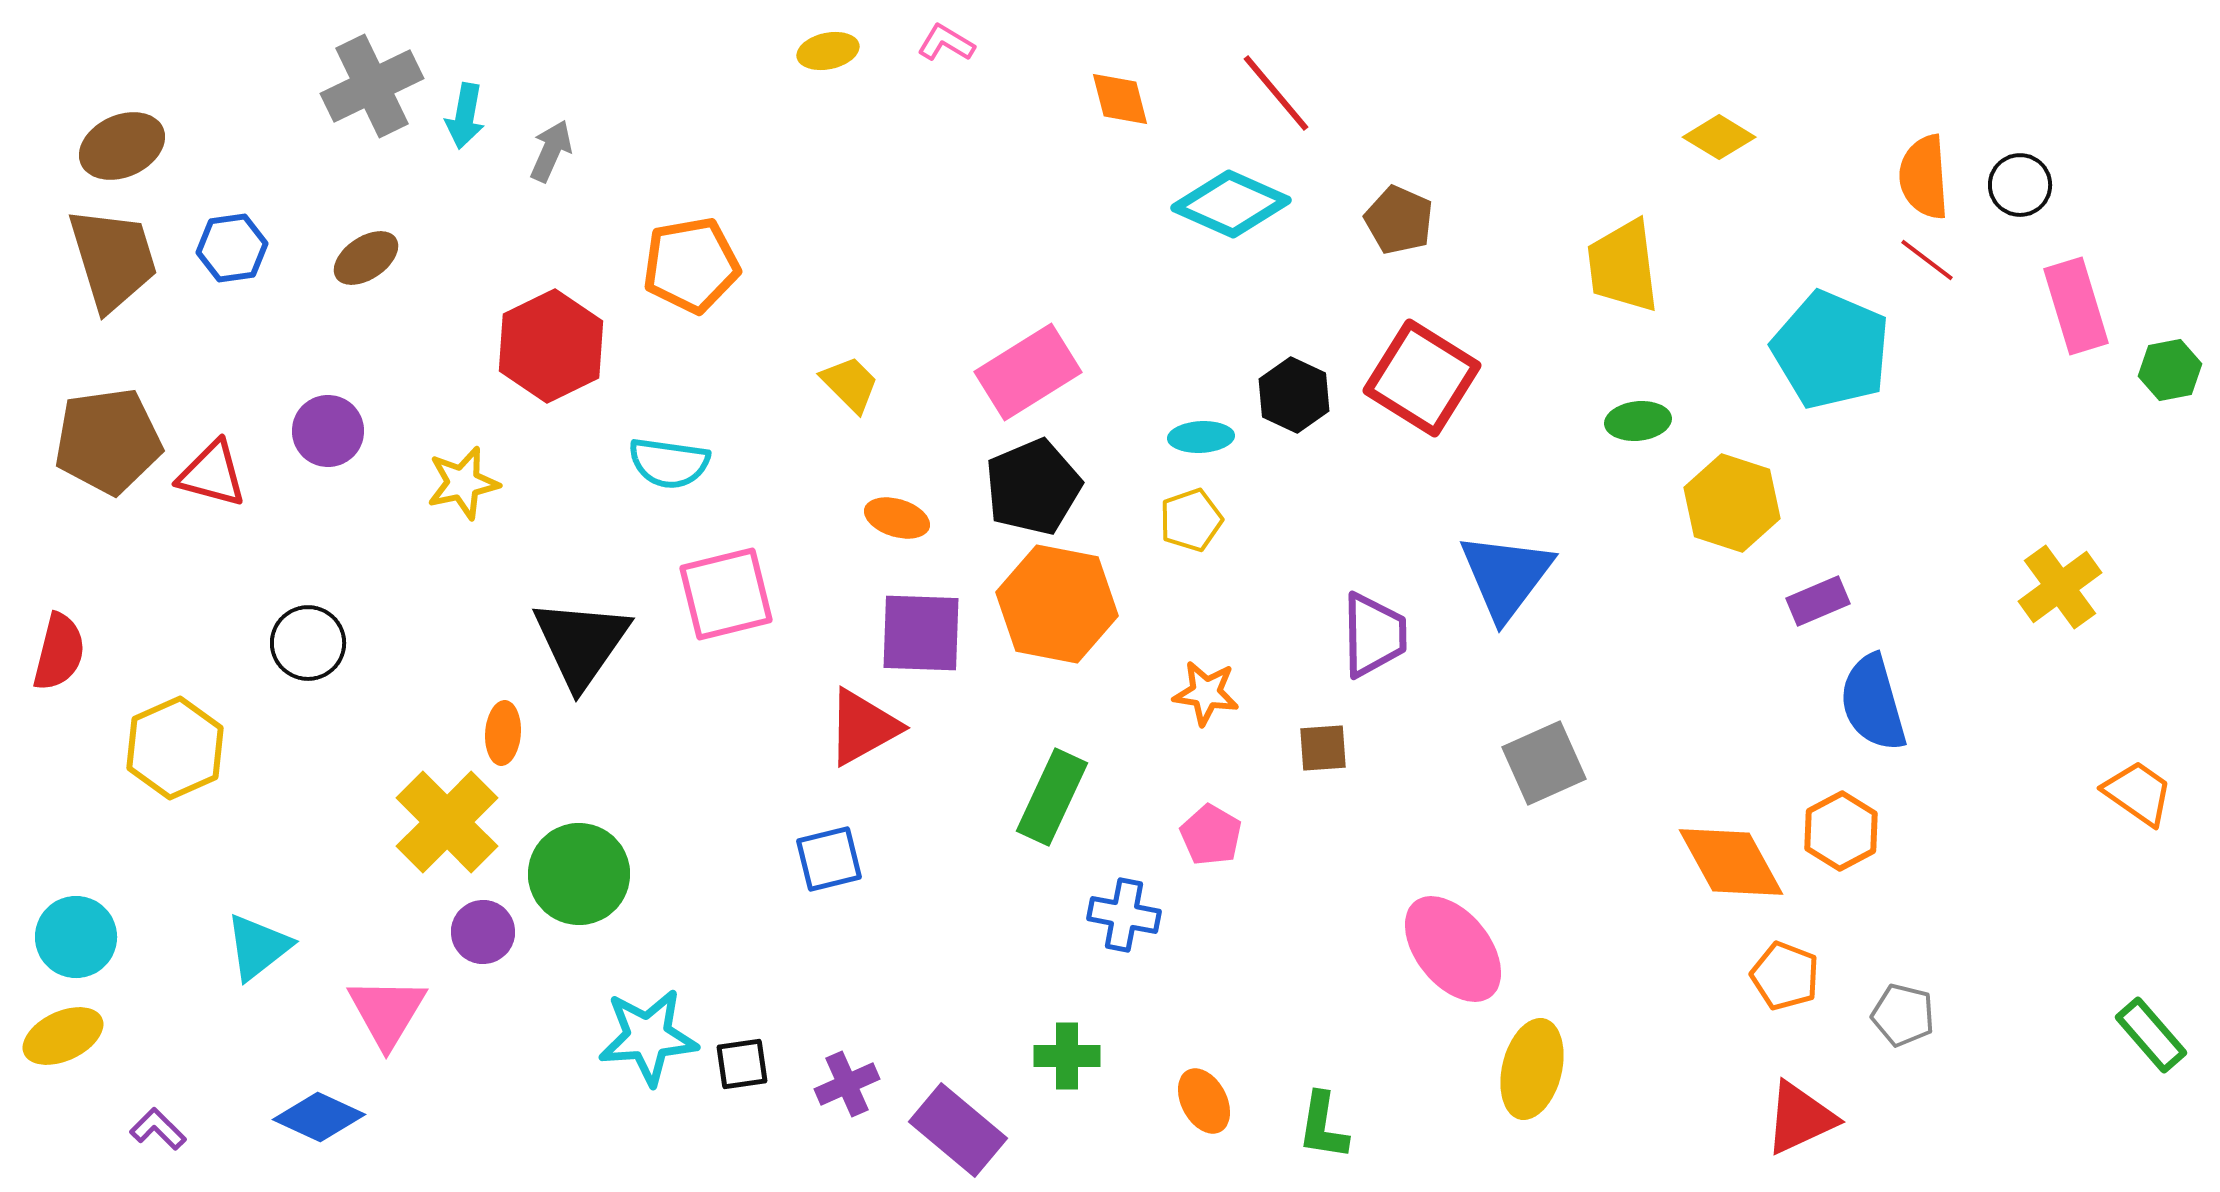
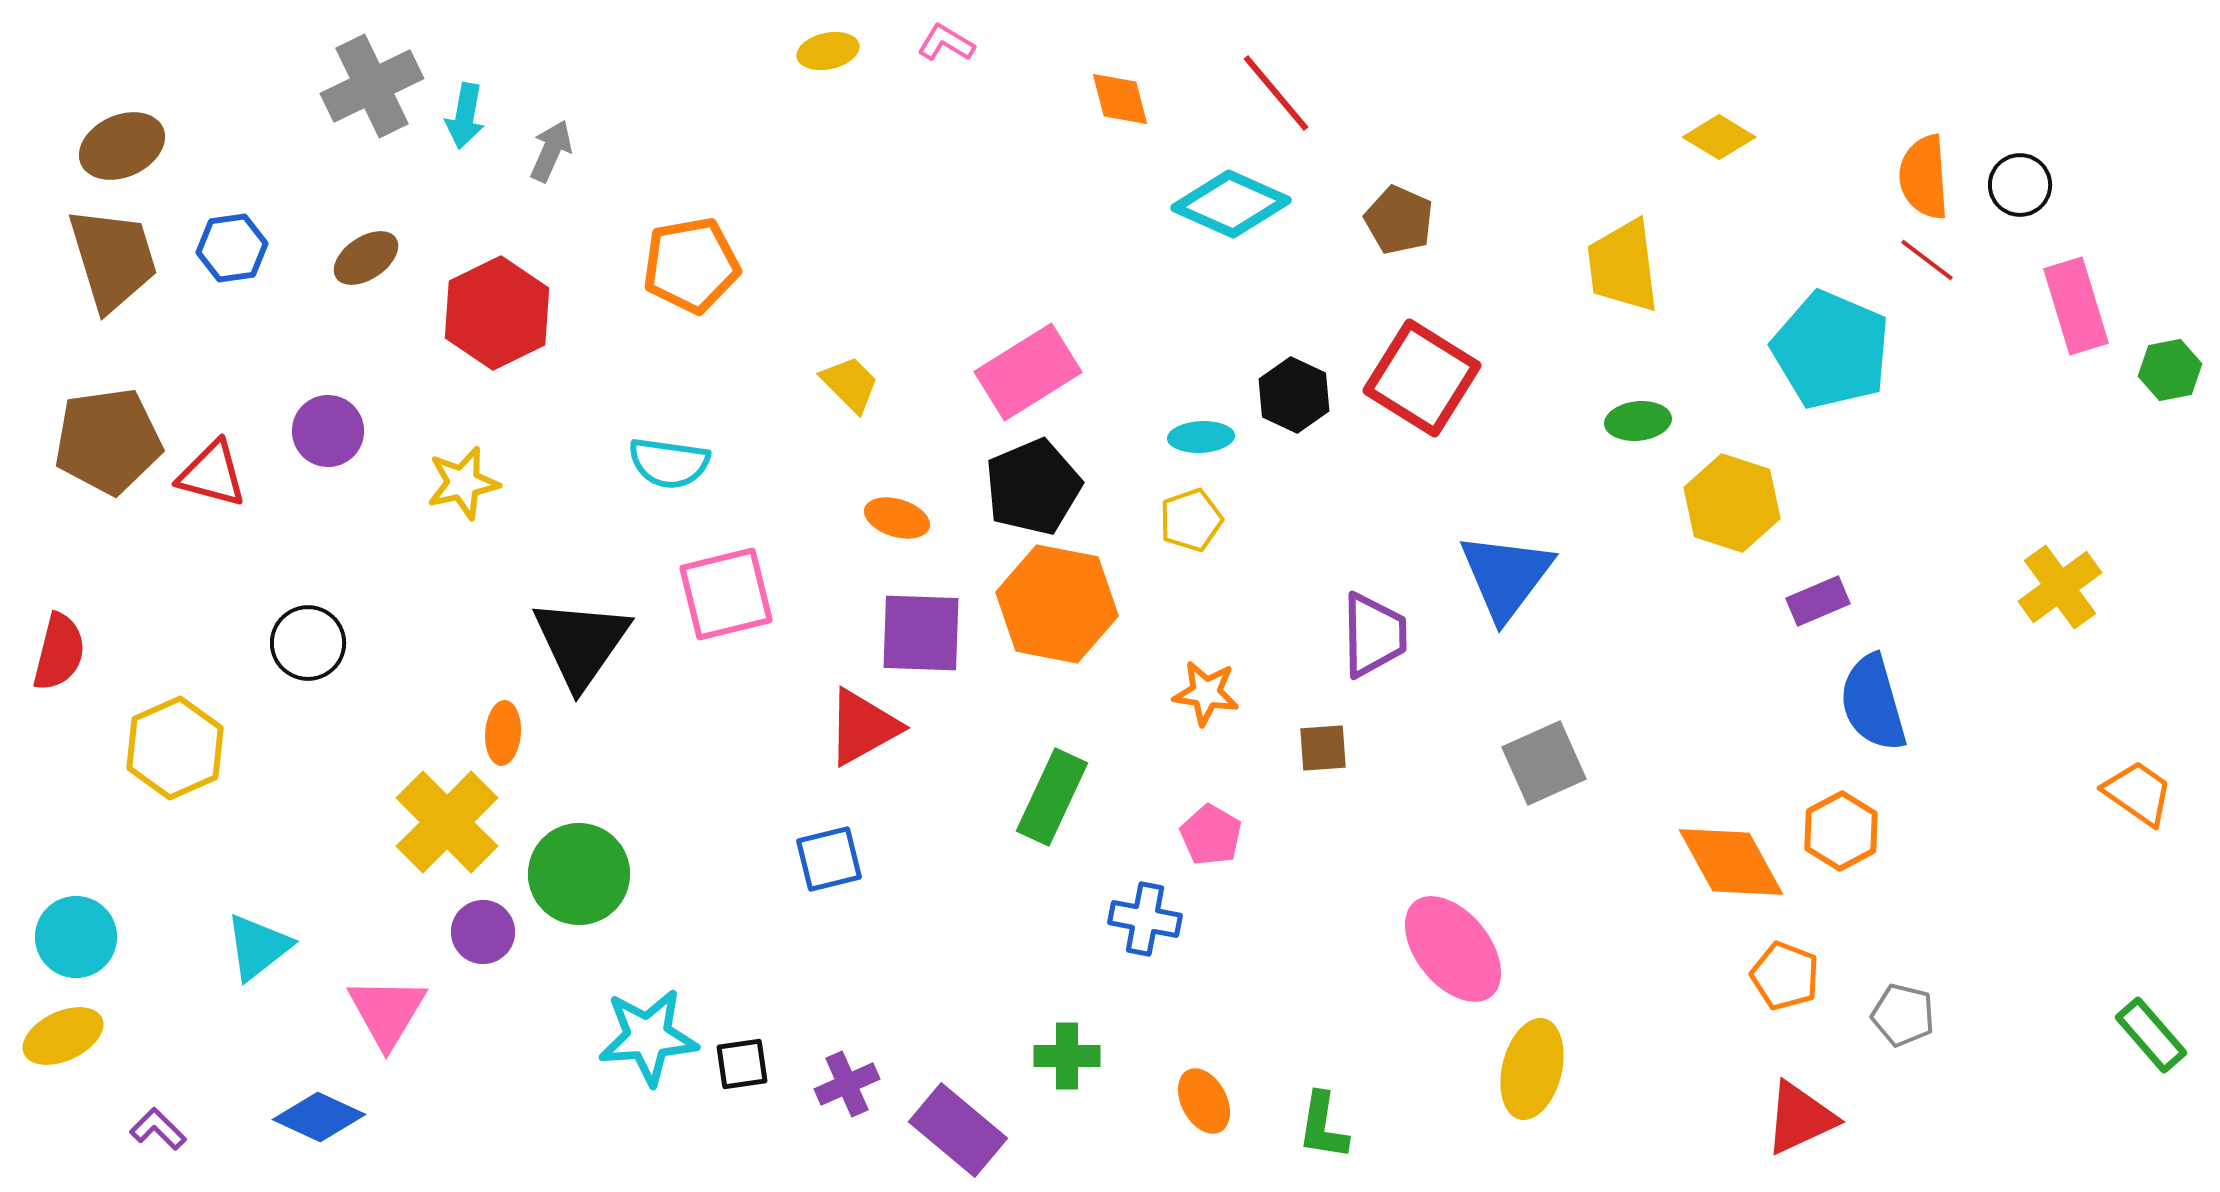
red hexagon at (551, 346): moved 54 px left, 33 px up
blue cross at (1124, 915): moved 21 px right, 4 px down
